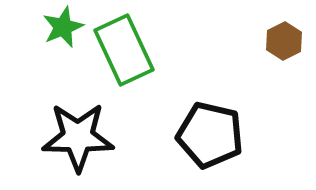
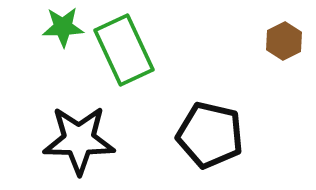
green star: rotated 21 degrees clockwise
black star: moved 1 px right, 3 px down
